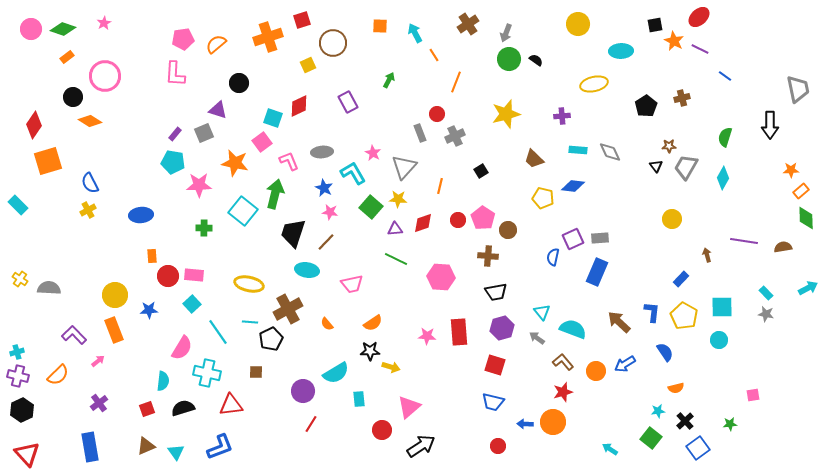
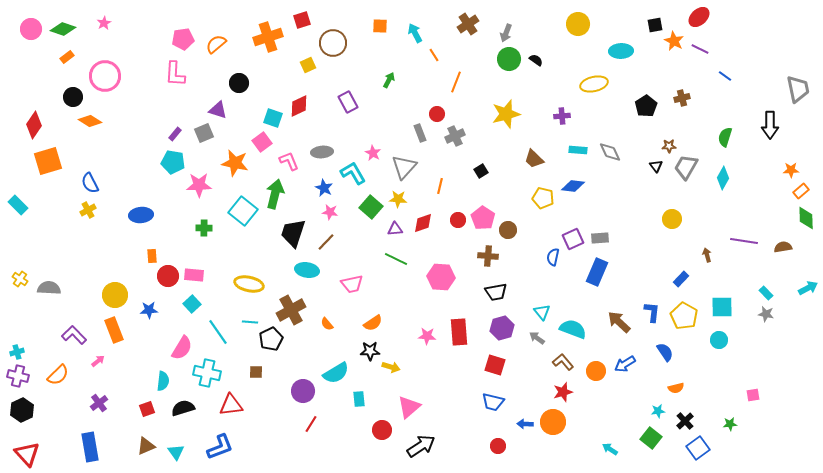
brown cross at (288, 309): moved 3 px right, 1 px down
